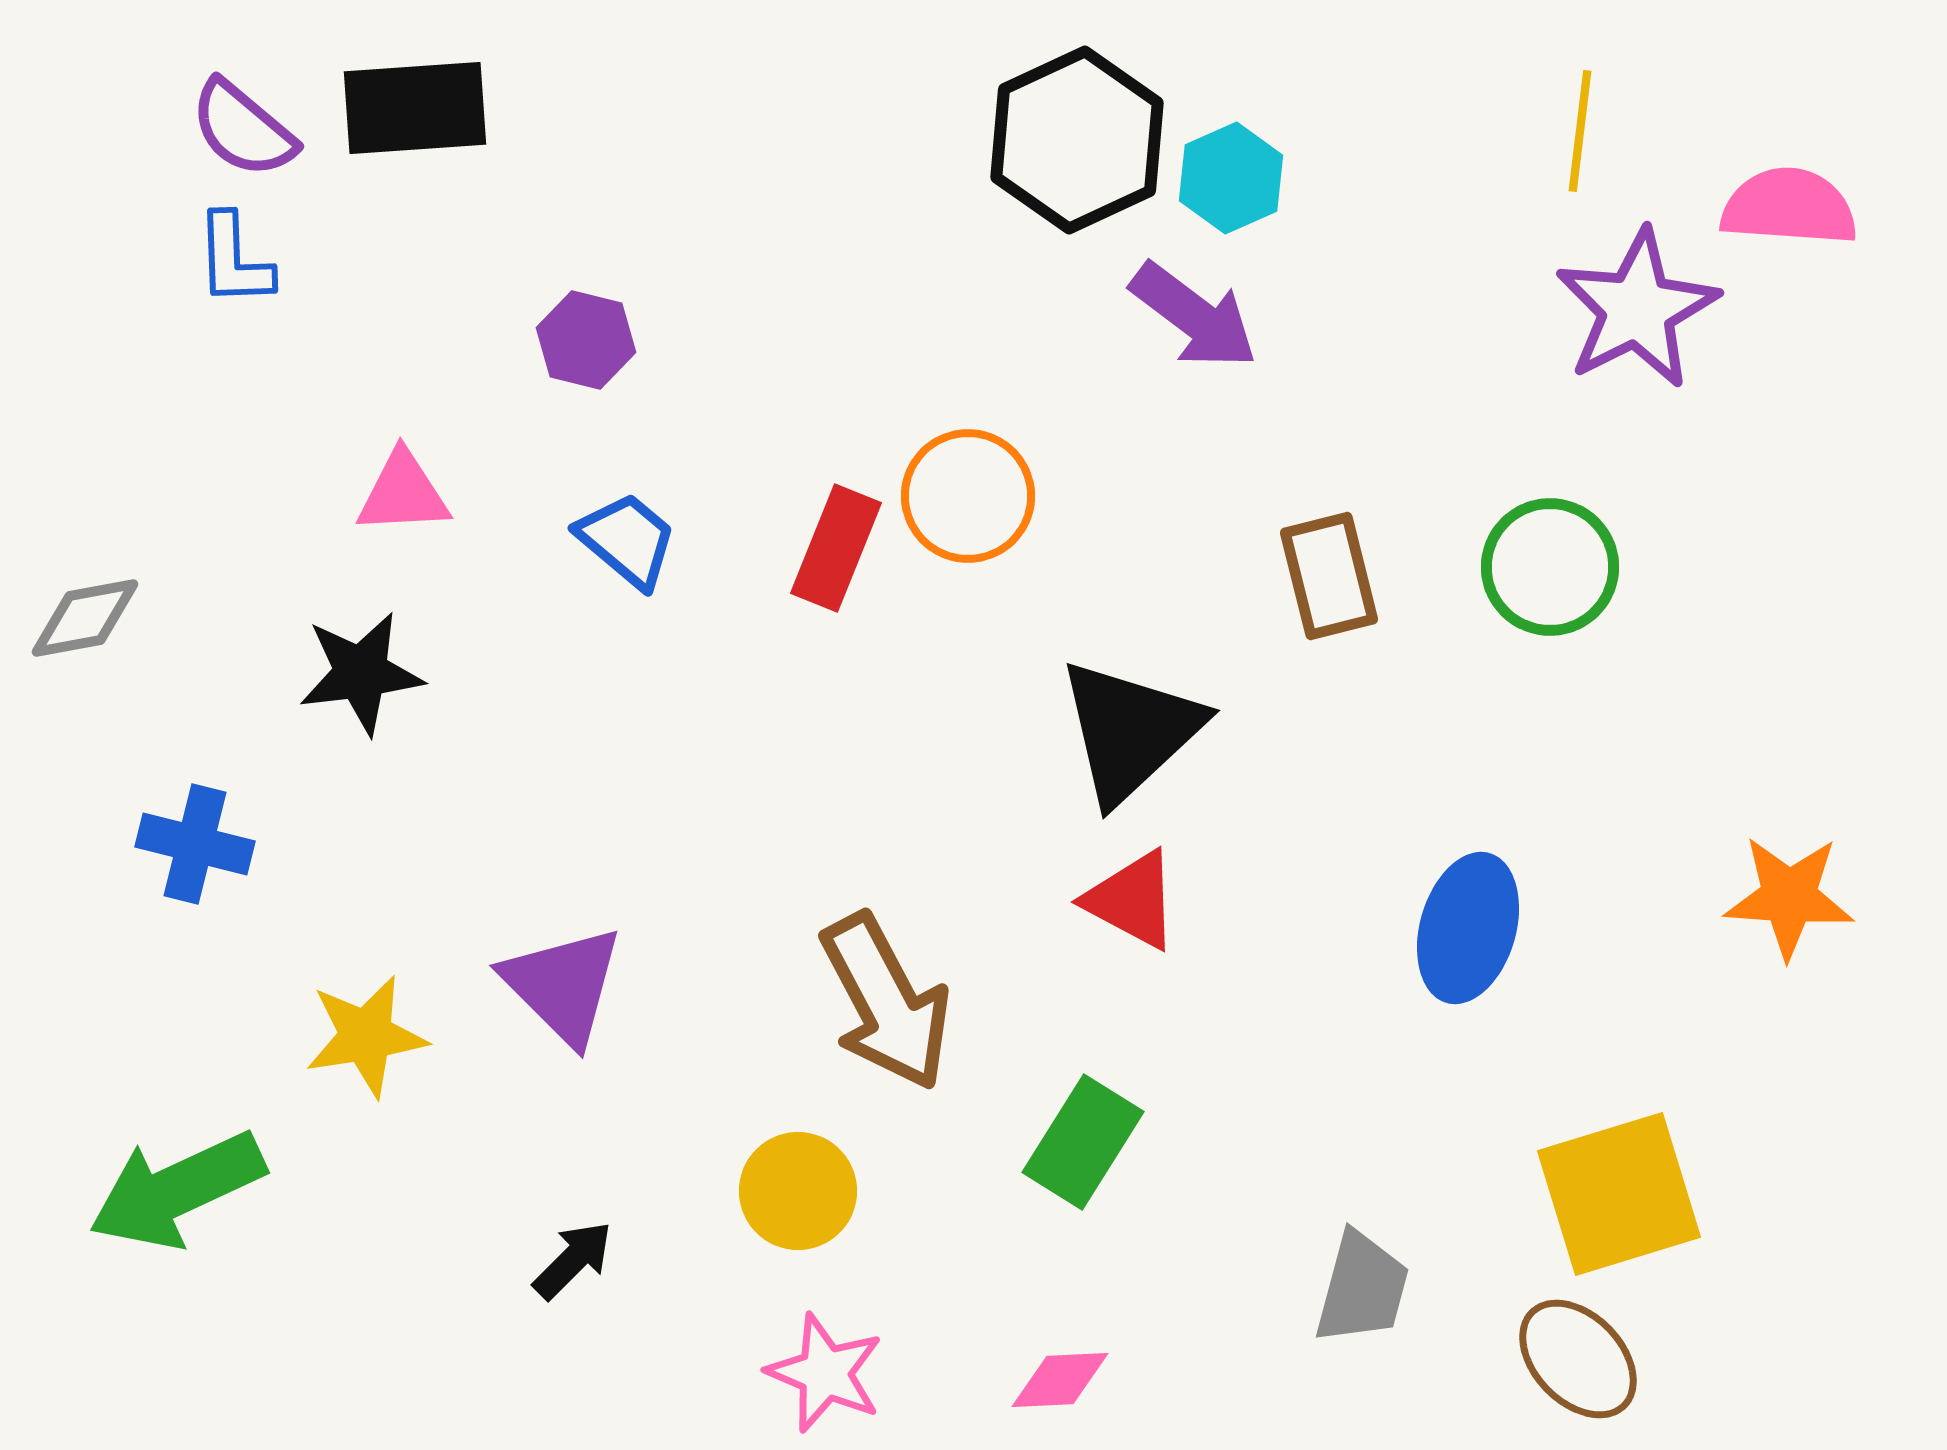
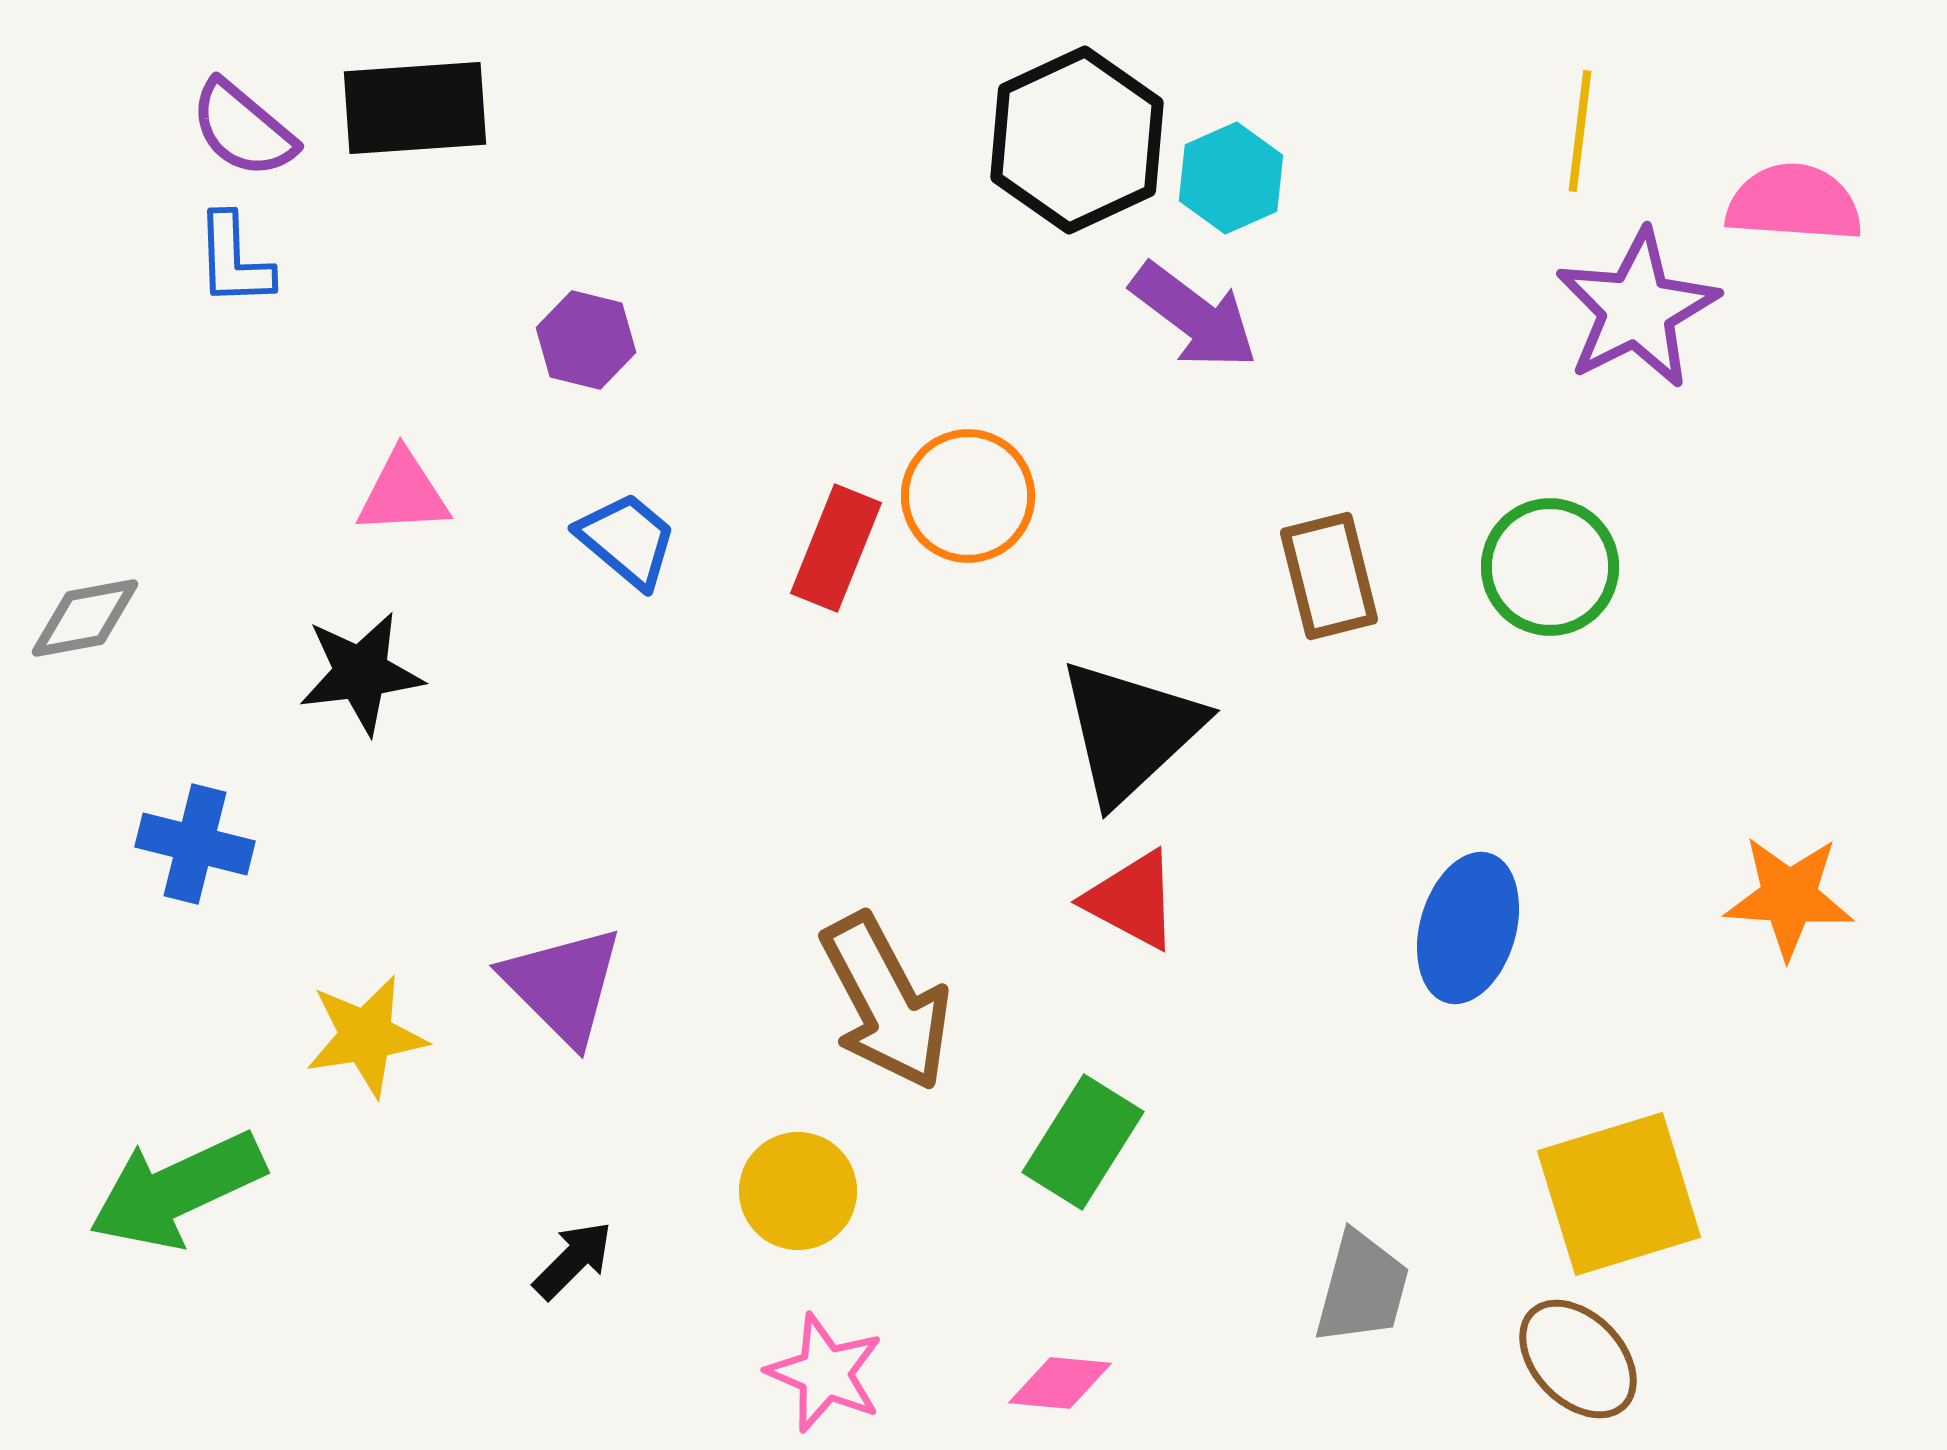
pink semicircle: moved 5 px right, 4 px up
pink diamond: moved 3 px down; rotated 8 degrees clockwise
